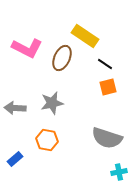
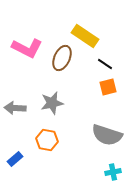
gray semicircle: moved 3 px up
cyan cross: moved 6 px left
